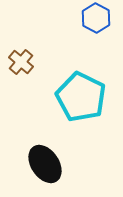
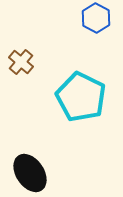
black ellipse: moved 15 px left, 9 px down
